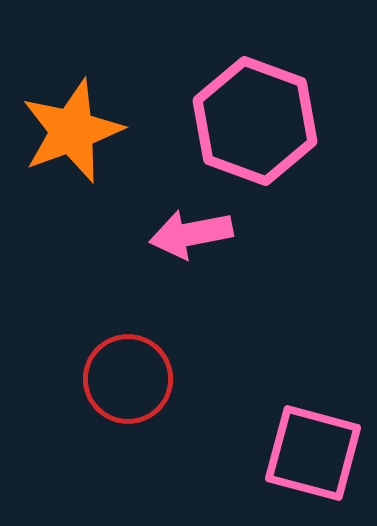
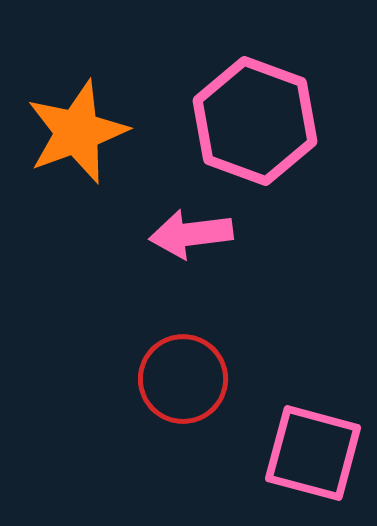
orange star: moved 5 px right, 1 px down
pink arrow: rotated 4 degrees clockwise
red circle: moved 55 px right
